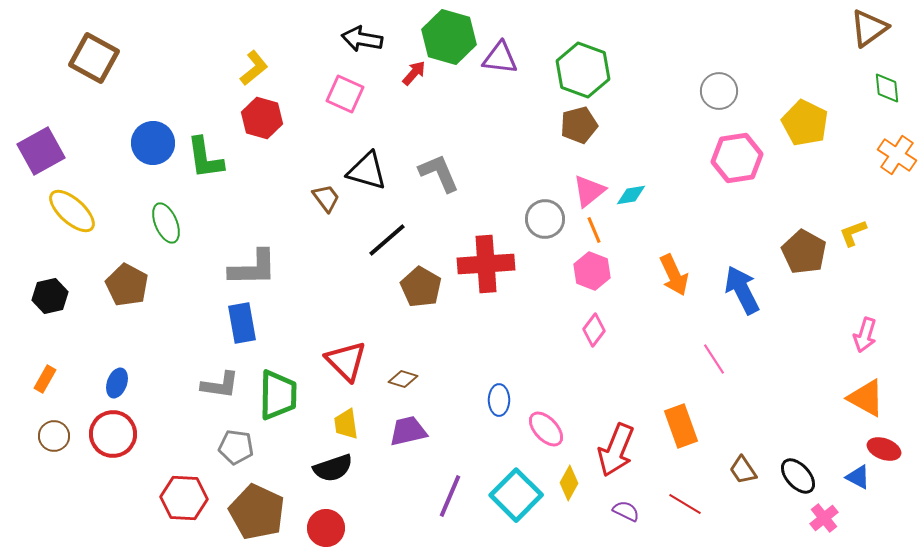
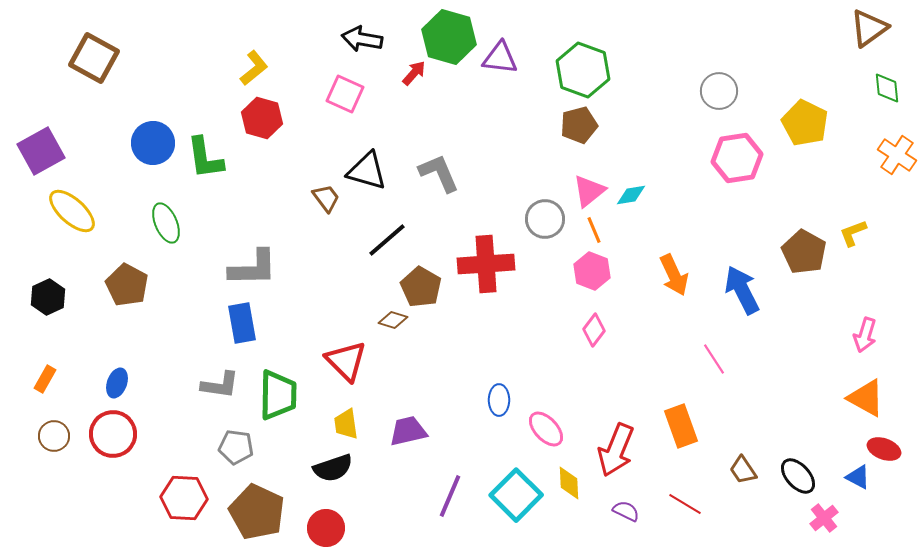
black hexagon at (50, 296): moved 2 px left, 1 px down; rotated 12 degrees counterclockwise
brown diamond at (403, 379): moved 10 px left, 59 px up
yellow diamond at (569, 483): rotated 32 degrees counterclockwise
